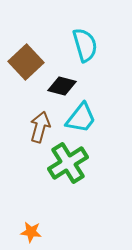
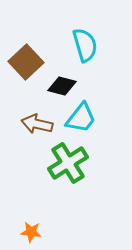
brown arrow: moved 3 px left, 3 px up; rotated 92 degrees counterclockwise
